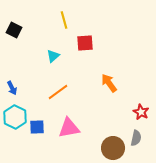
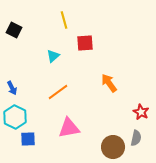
blue square: moved 9 px left, 12 px down
brown circle: moved 1 px up
